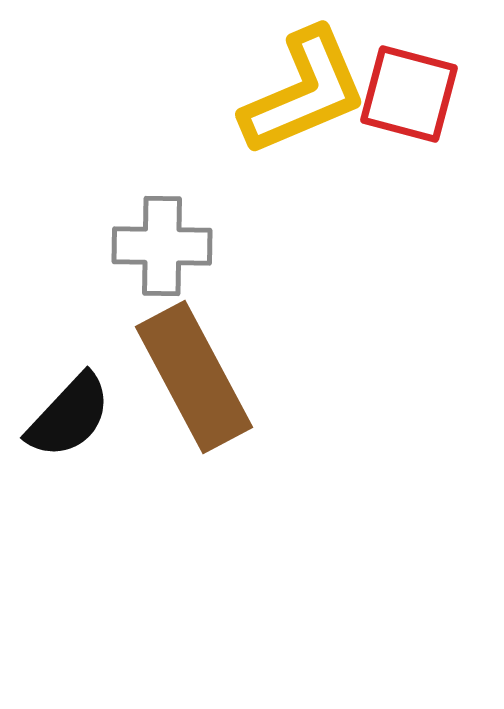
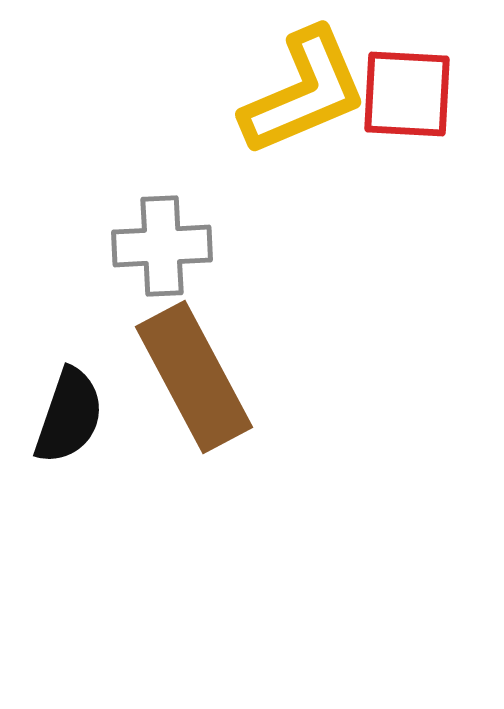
red square: moved 2 px left; rotated 12 degrees counterclockwise
gray cross: rotated 4 degrees counterclockwise
black semicircle: rotated 24 degrees counterclockwise
